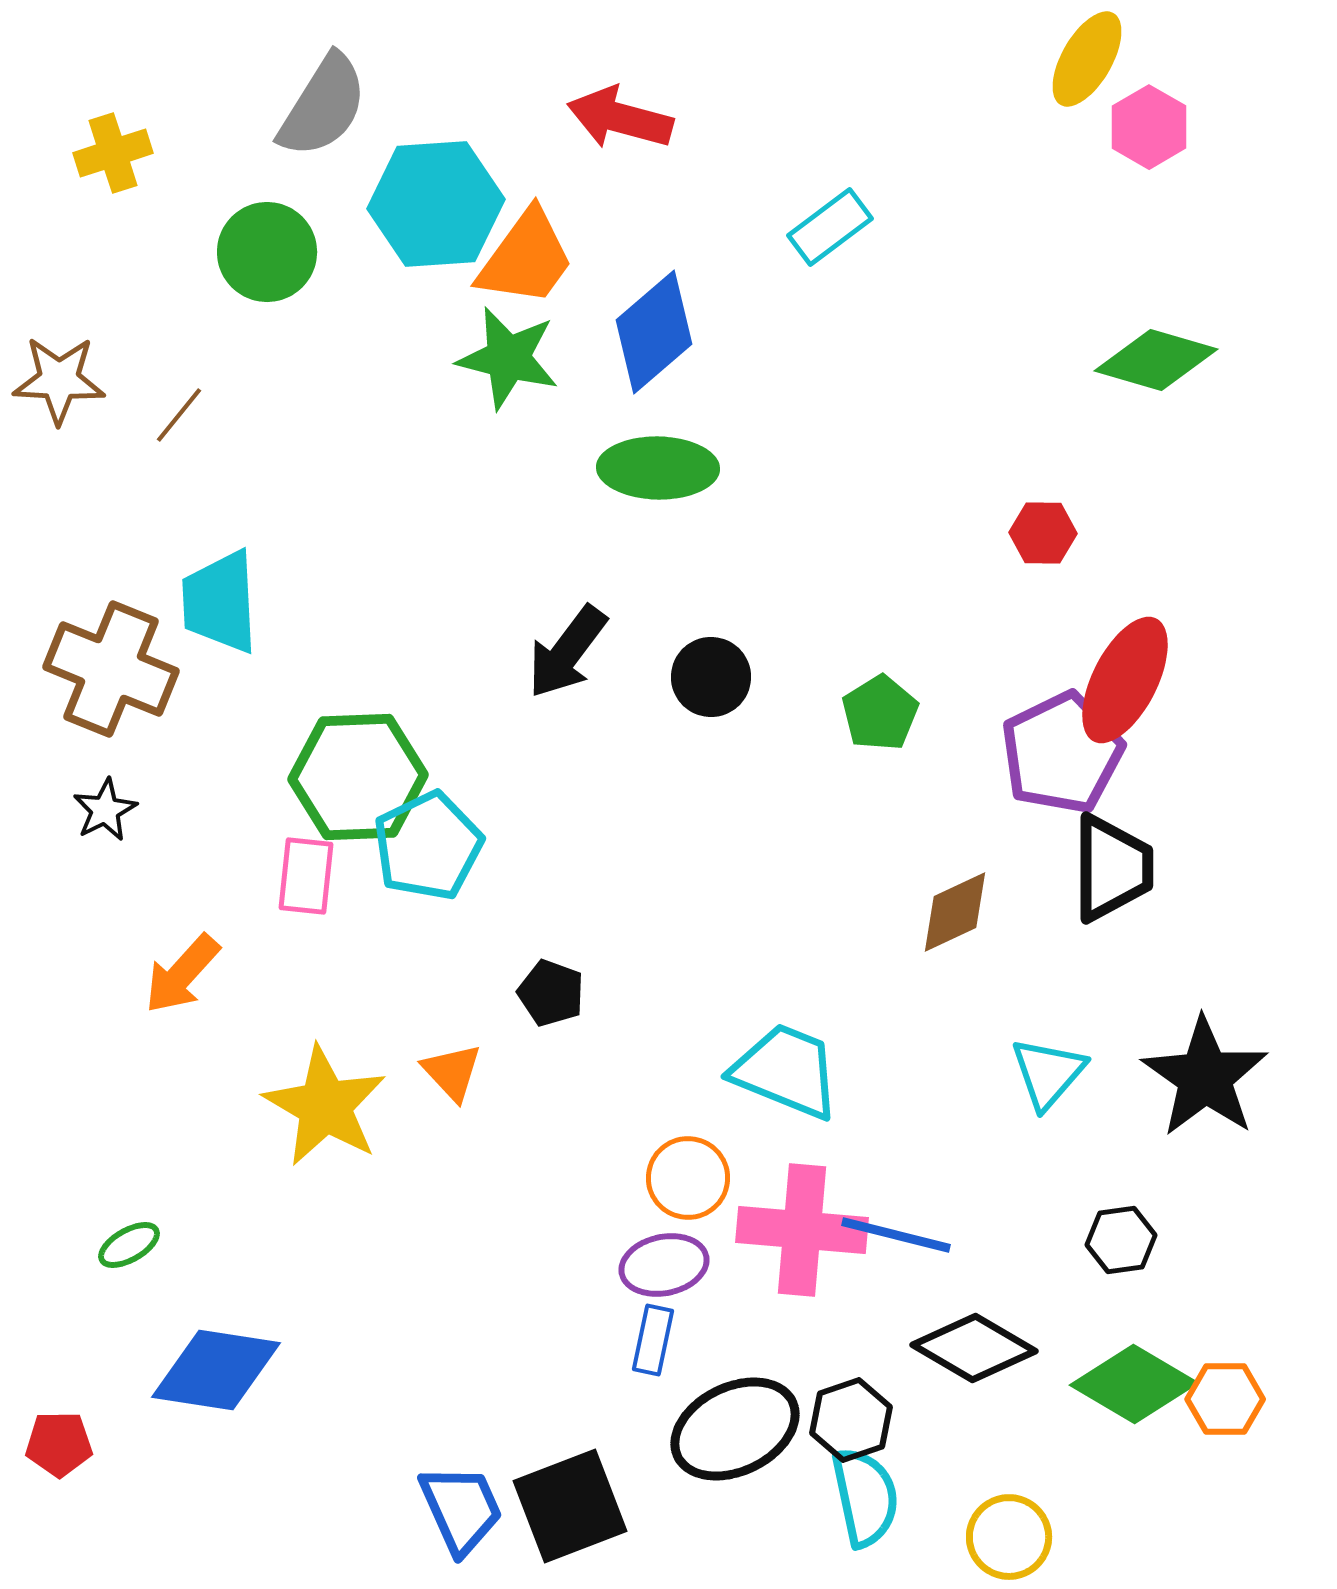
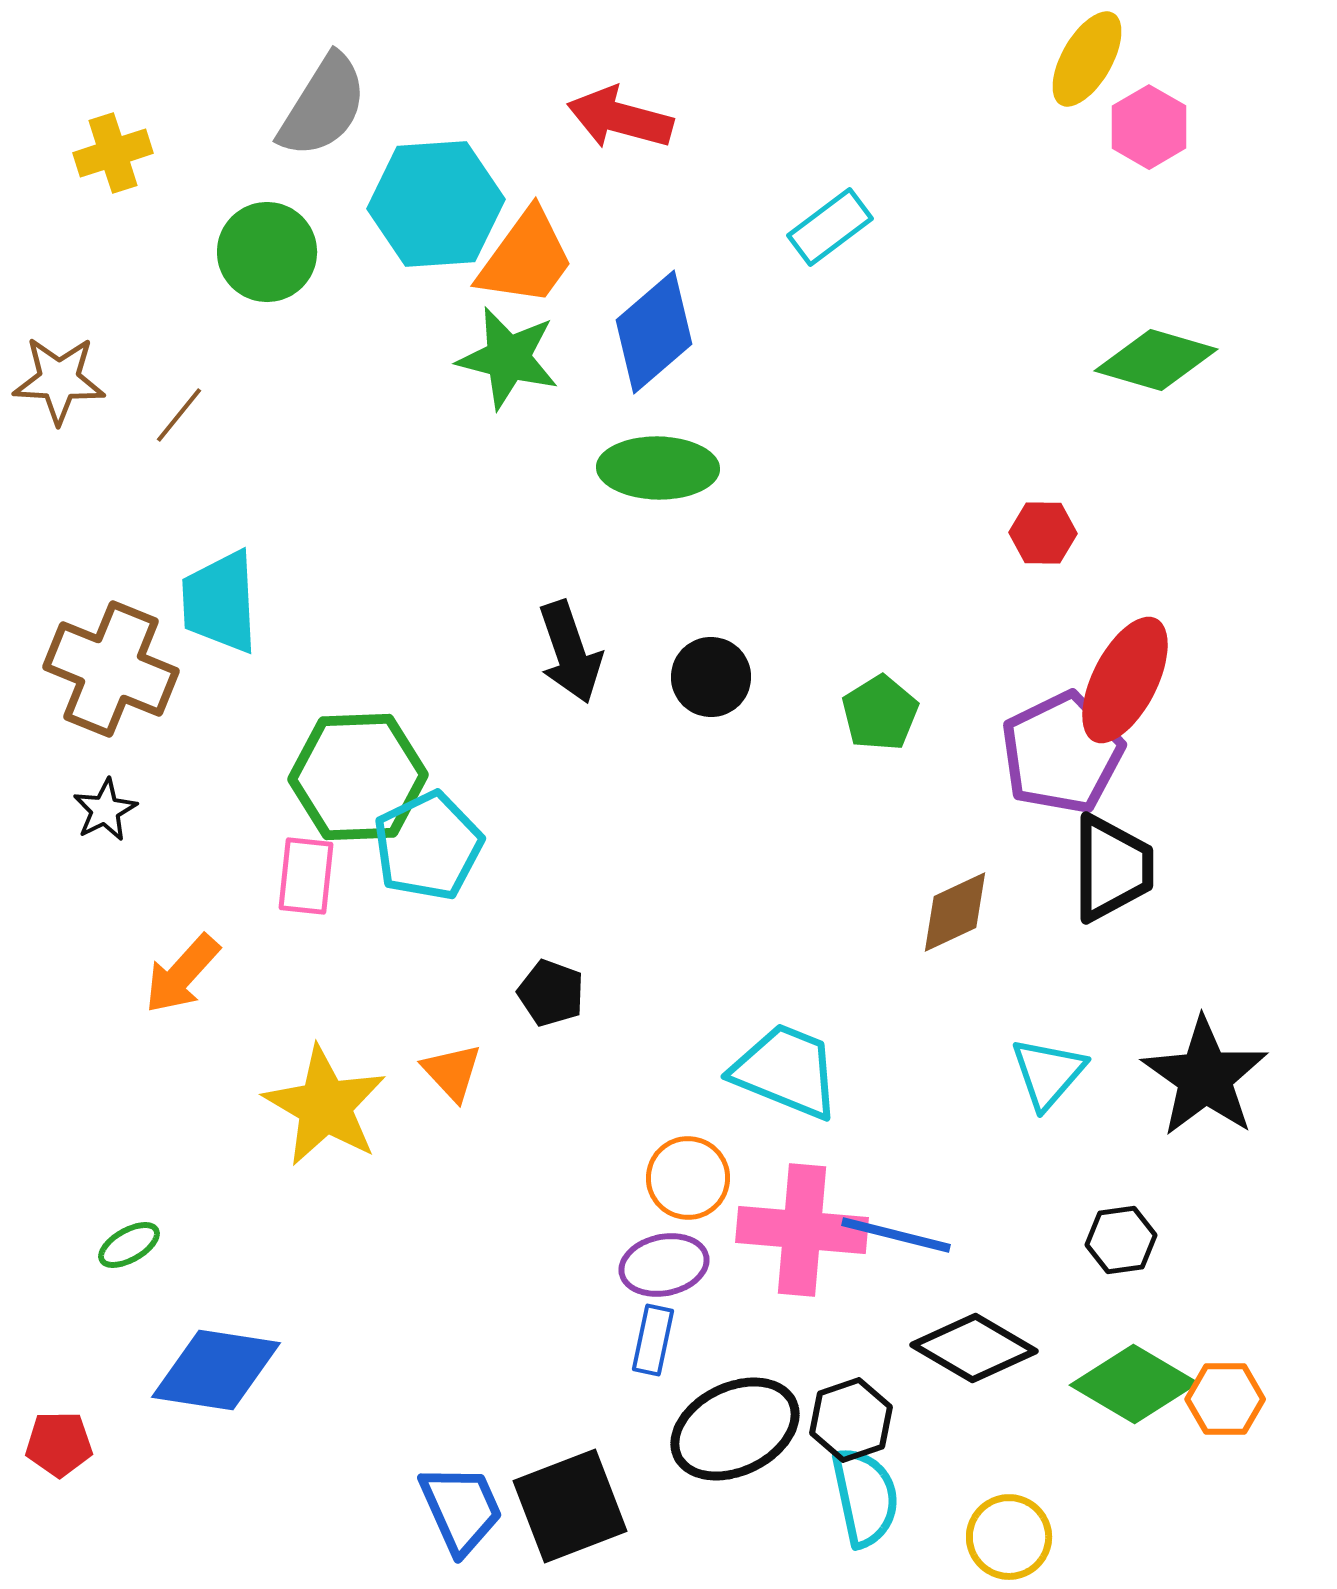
black arrow at (567, 652): moved 3 px right; rotated 56 degrees counterclockwise
